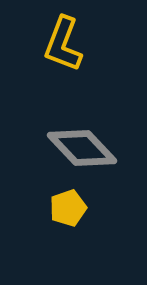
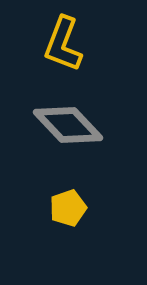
gray diamond: moved 14 px left, 23 px up
